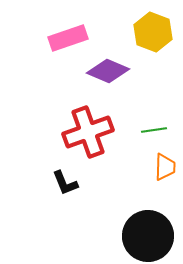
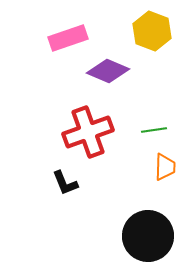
yellow hexagon: moved 1 px left, 1 px up
